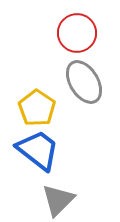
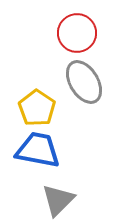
blue trapezoid: rotated 27 degrees counterclockwise
